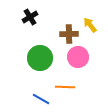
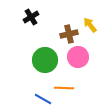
black cross: moved 1 px right
brown cross: rotated 12 degrees counterclockwise
green circle: moved 5 px right, 2 px down
orange line: moved 1 px left, 1 px down
blue line: moved 2 px right
